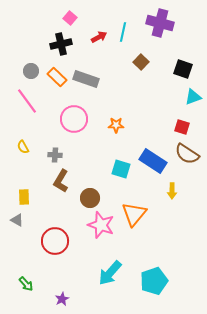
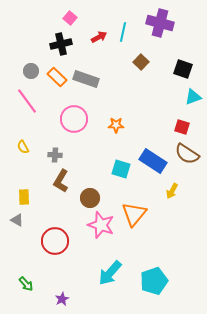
yellow arrow: rotated 28 degrees clockwise
